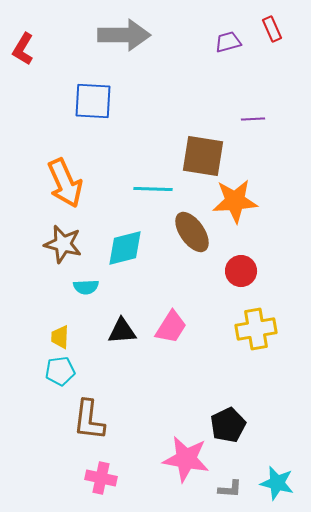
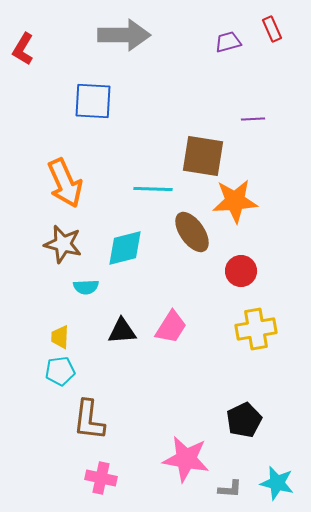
black pentagon: moved 16 px right, 5 px up
